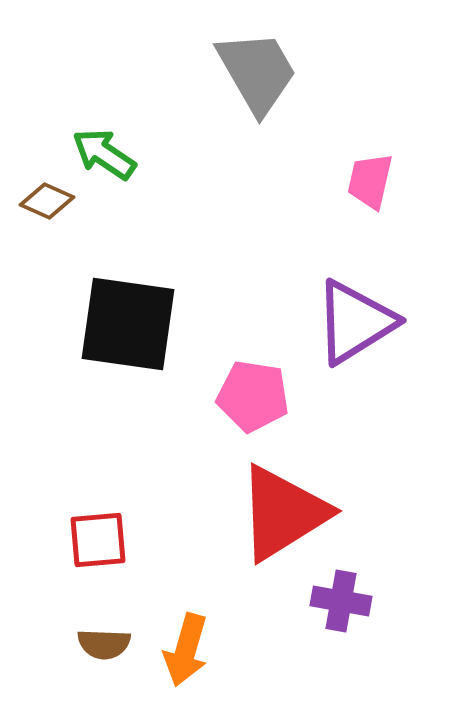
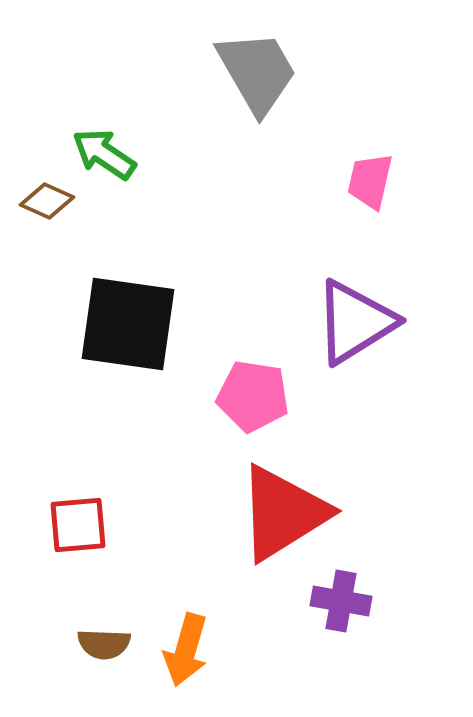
red square: moved 20 px left, 15 px up
